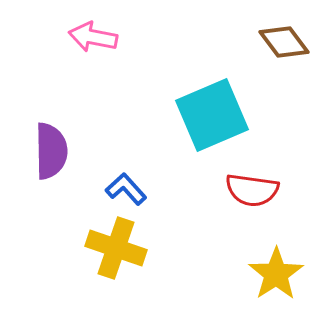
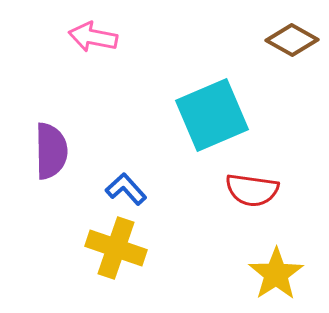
brown diamond: moved 8 px right, 2 px up; rotated 24 degrees counterclockwise
